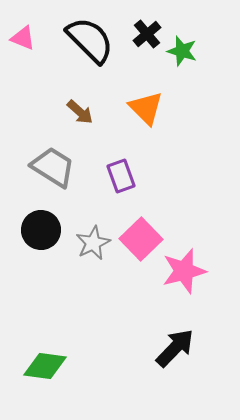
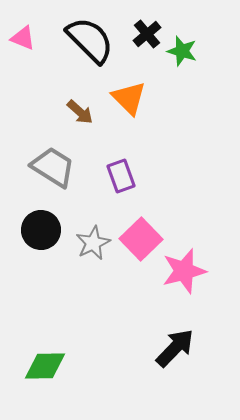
orange triangle: moved 17 px left, 10 px up
green diamond: rotated 9 degrees counterclockwise
